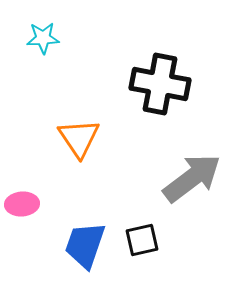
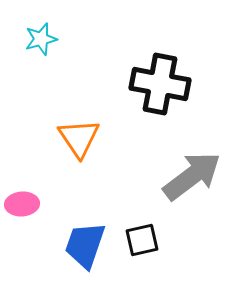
cyan star: moved 2 px left, 1 px down; rotated 12 degrees counterclockwise
gray arrow: moved 2 px up
